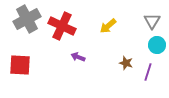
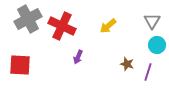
gray cross: moved 1 px right
purple arrow: rotated 88 degrees counterclockwise
brown star: moved 1 px right, 1 px down
